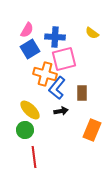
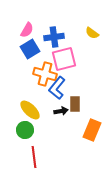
blue cross: moved 1 px left; rotated 12 degrees counterclockwise
brown rectangle: moved 7 px left, 11 px down
